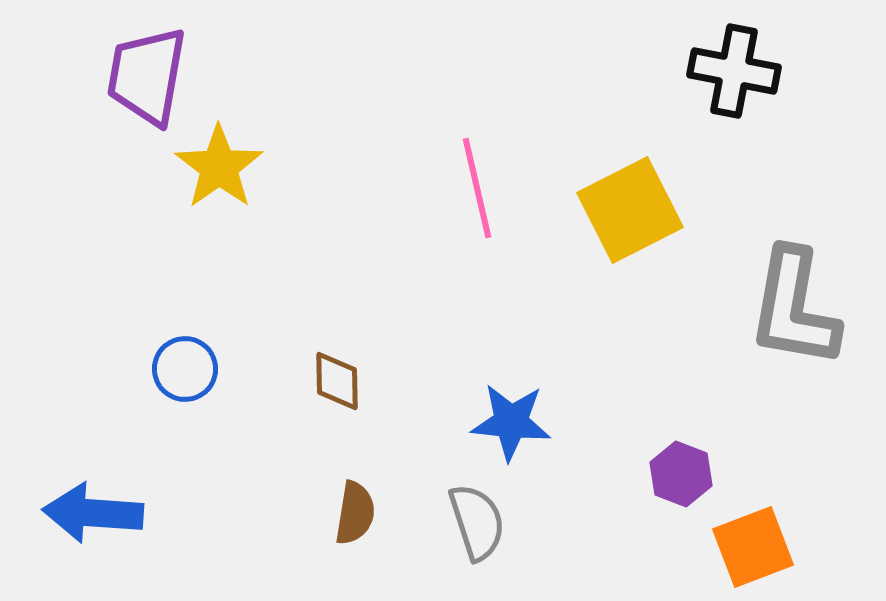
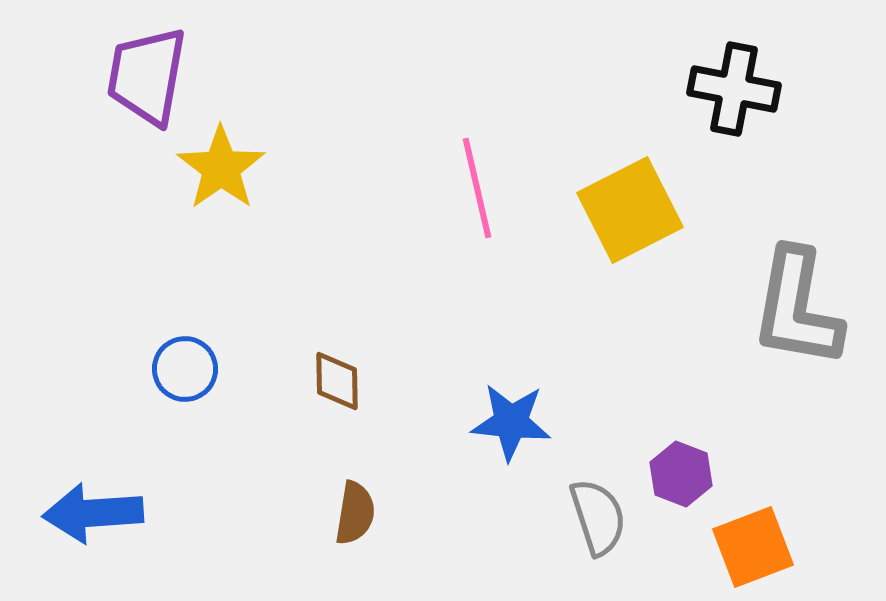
black cross: moved 18 px down
yellow star: moved 2 px right, 1 px down
gray L-shape: moved 3 px right
blue arrow: rotated 8 degrees counterclockwise
gray semicircle: moved 121 px right, 5 px up
